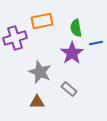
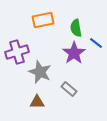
orange rectangle: moved 1 px right, 1 px up
purple cross: moved 2 px right, 14 px down
blue line: rotated 48 degrees clockwise
purple star: moved 2 px right
